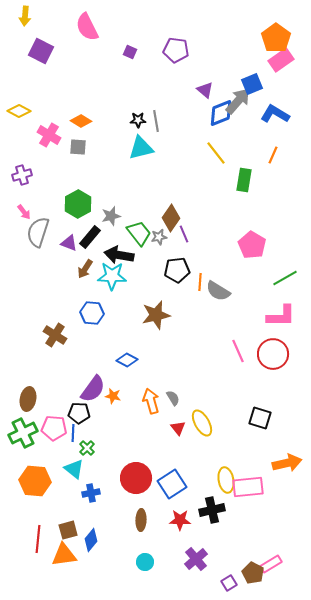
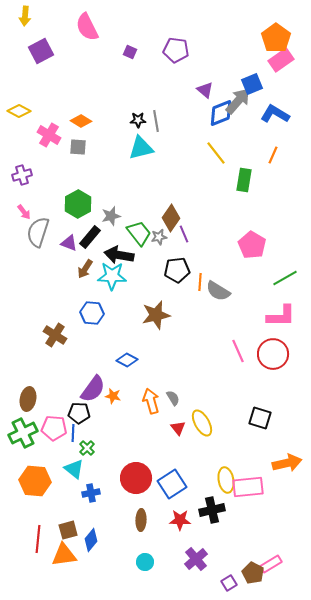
purple square at (41, 51): rotated 35 degrees clockwise
